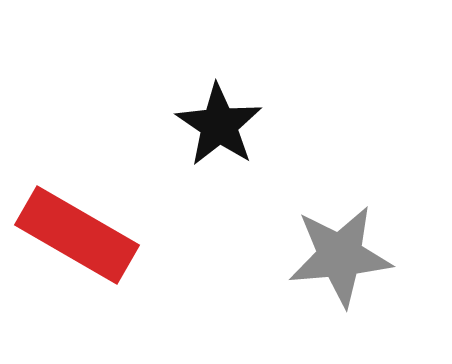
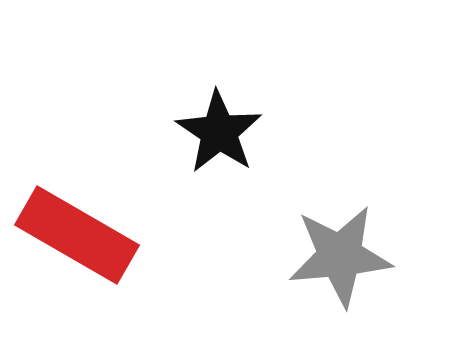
black star: moved 7 px down
